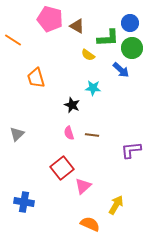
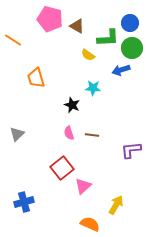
blue arrow: rotated 120 degrees clockwise
blue cross: rotated 24 degrees counterclockwise
